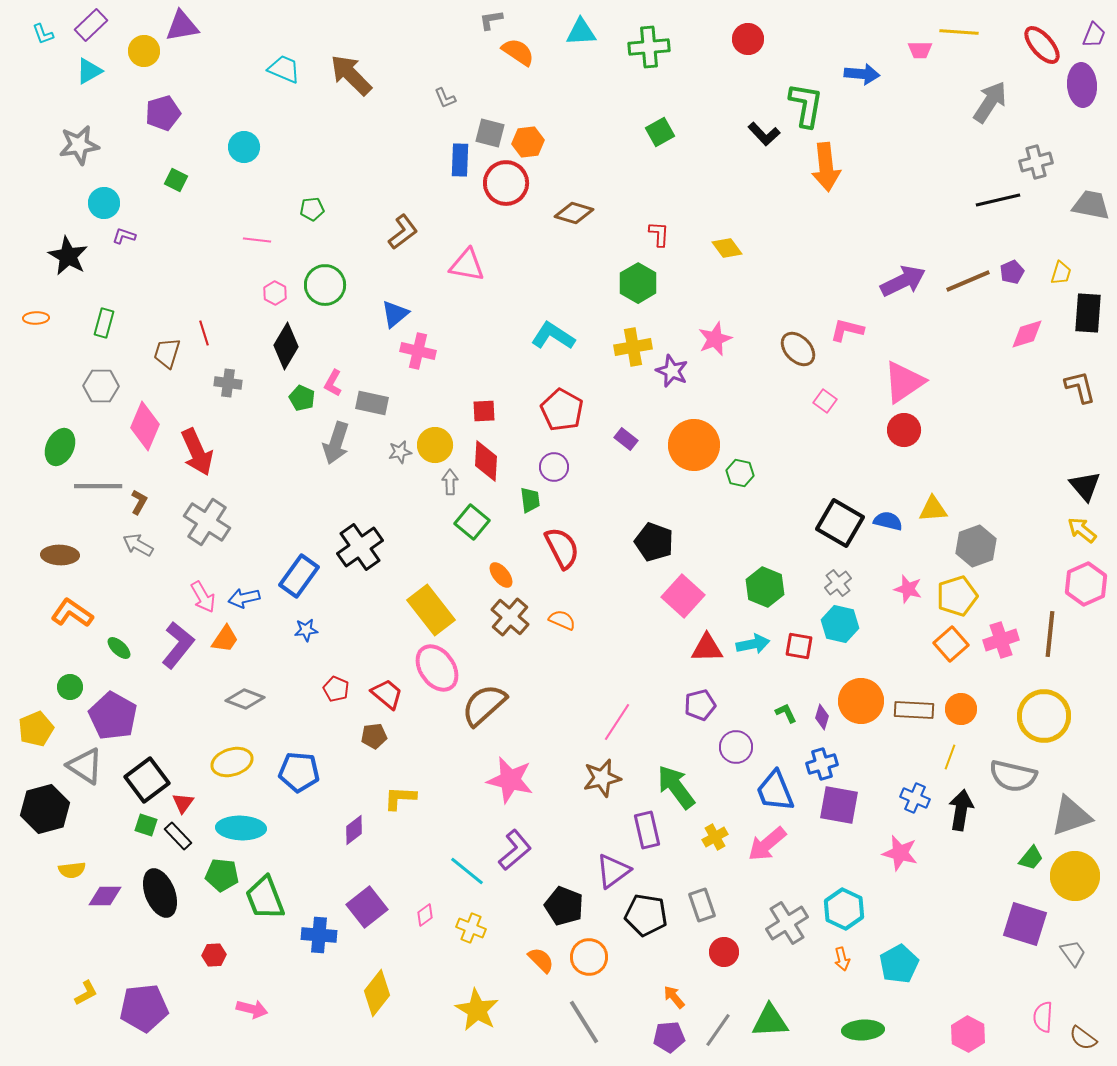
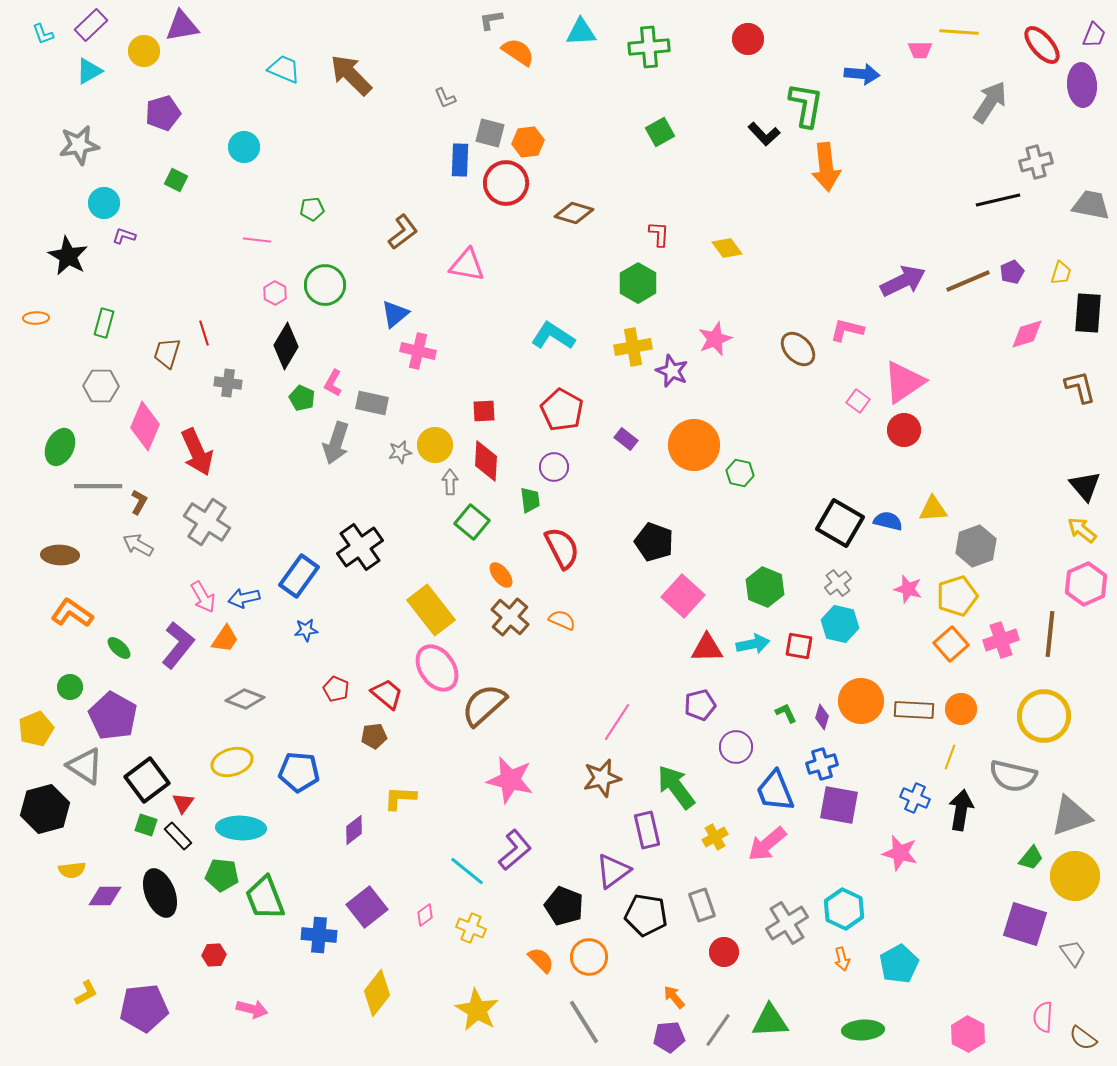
pink square at (825, 401): moved 33 px right
